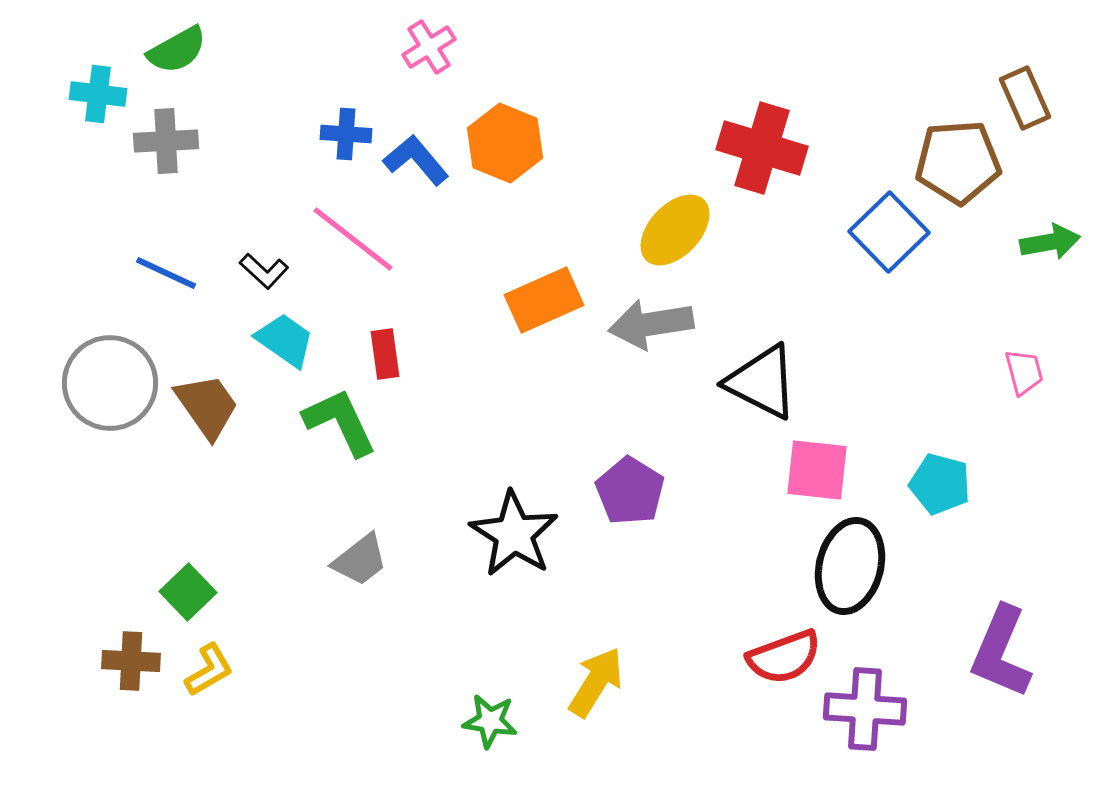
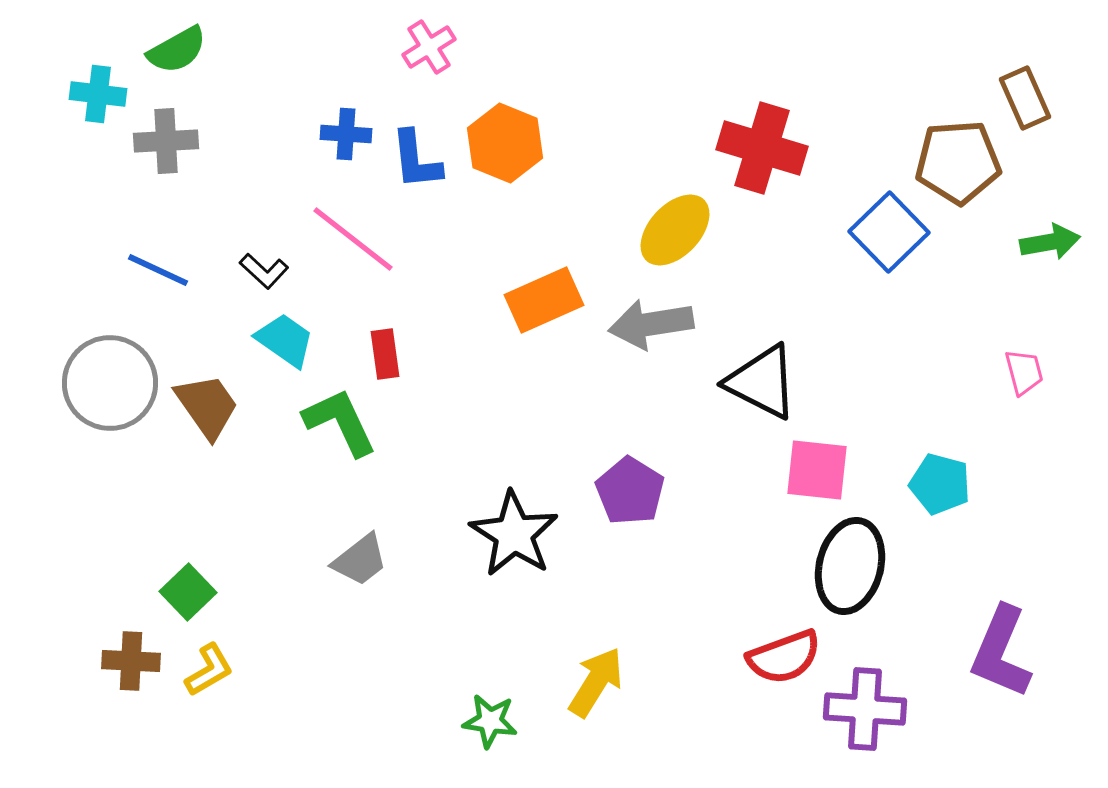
blue L-shape: rotated 146 degrees counterclockwise
blue line: moved 8 px left, 3 px up
